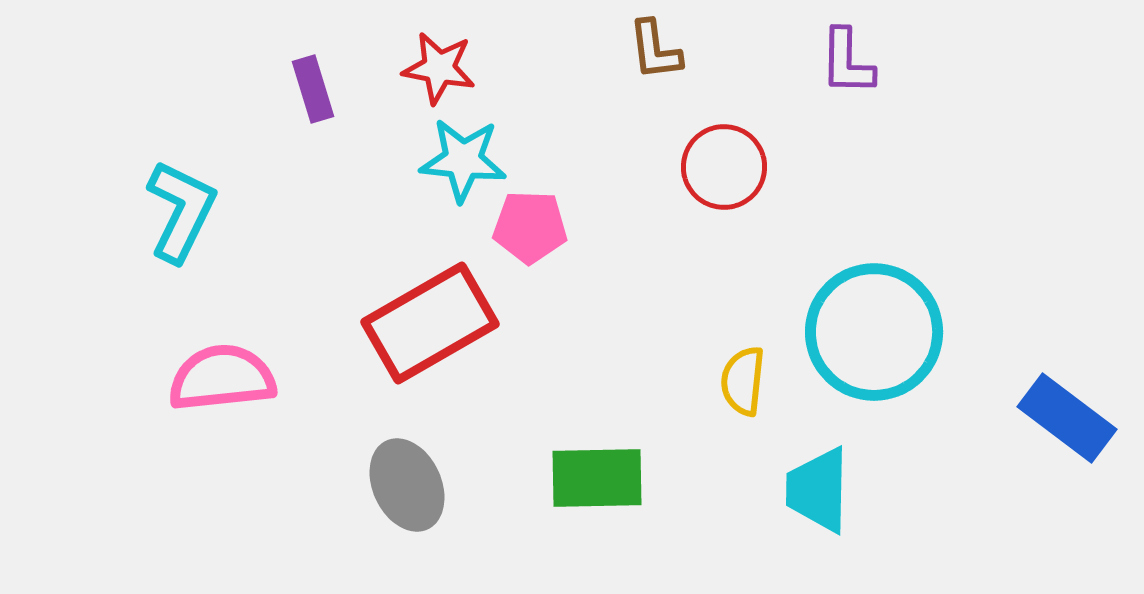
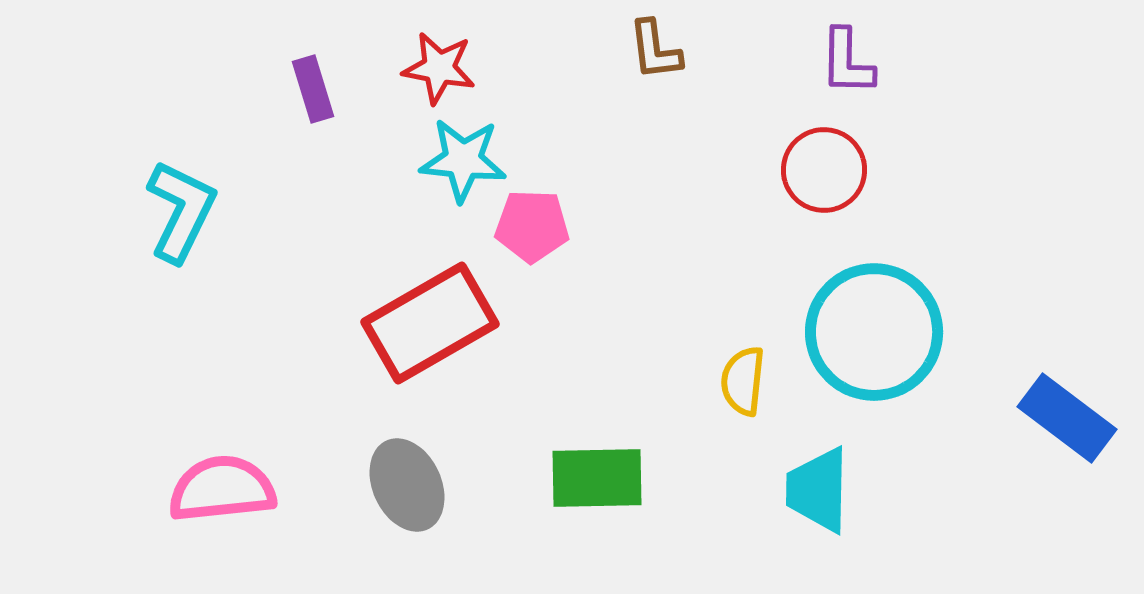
red circle: moved 100 px right, 3 px down
pink pentagon: moved 2 px right, 1 px up
pink semicircle: moved 111 px down
